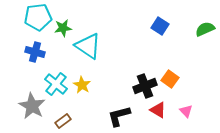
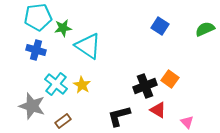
blue cross: moved 1 px right, 2 px up
gray star: rotated 12 degrees counterclockwise
pink triangle: moved 1 px right, 11 px down
